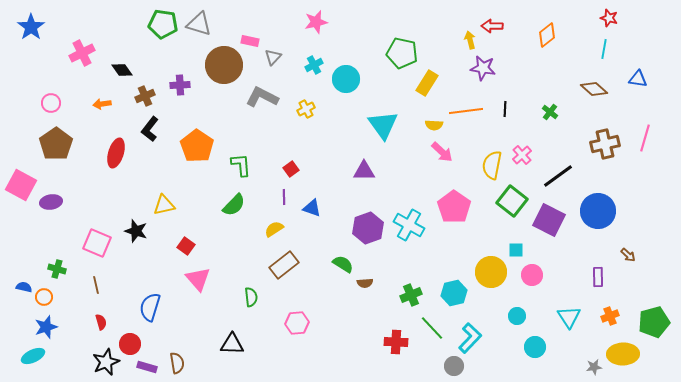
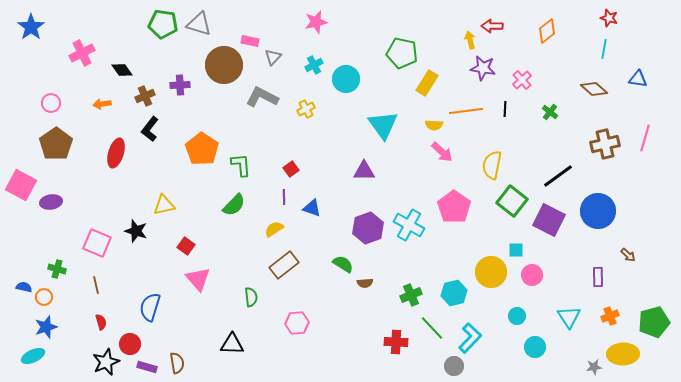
orange diamond at (547, 35): moved 4 px up
orange pentagon at (197, 146): moved 5 px right, 3 px down
pink cross at (522, 155): moved 75 px up
